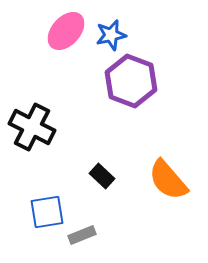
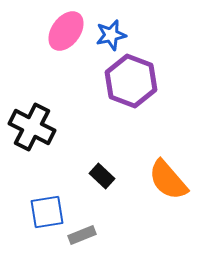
pink ellipse: rotated 6 degrees counterclockwise
